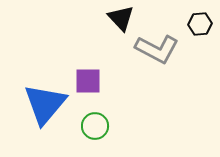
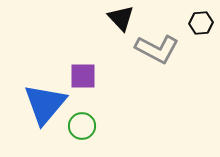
black hexagon: moved 1 px right, 1 px up
purple square: moved 5 px left, 5 px up
green circle: moved 13 px left
